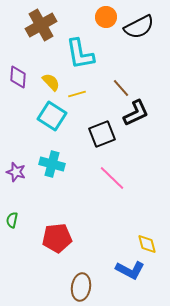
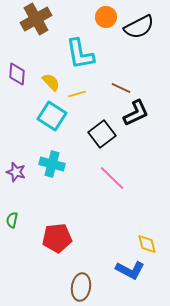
brown cross: moved 5 px left, 6 px up
purple diamond: moved 1 px left, 3 px up
brown line: rotated 24 degrees counterclockwise
black square: rotated 16 degrees counterclockwise
